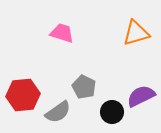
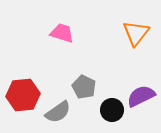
orange triangle: rotated 36 degrees counterclockwise
black circle: moved 2 px up
